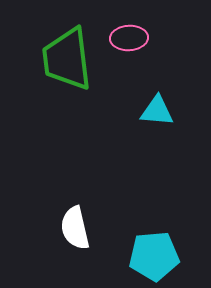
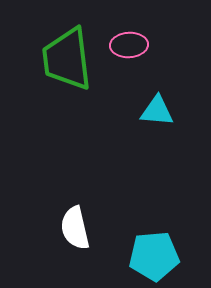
pink ellipse: moved 7 px down
